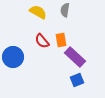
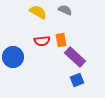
gray semicircle: rotated 104 degrees clockwise
red semicircle: rotated 56 degrees counterclockwise
